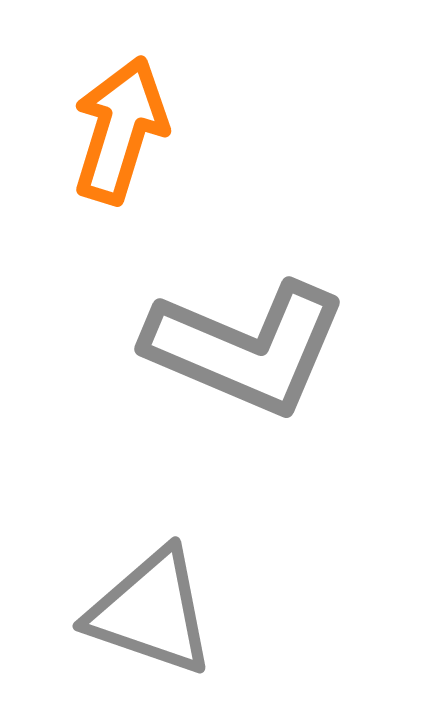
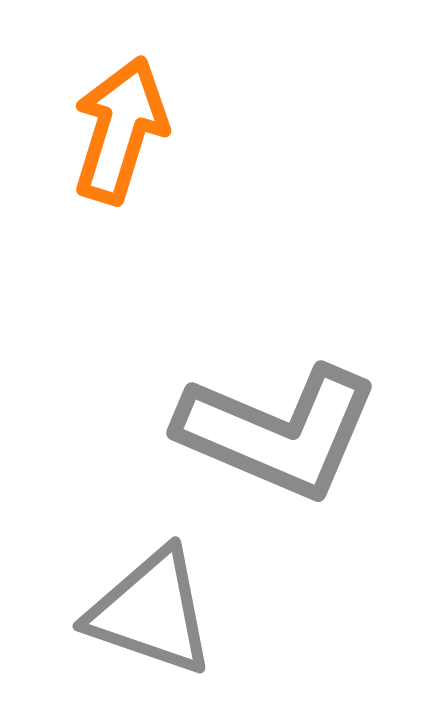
gray L-shape: moved 32 px right, 84 px down
